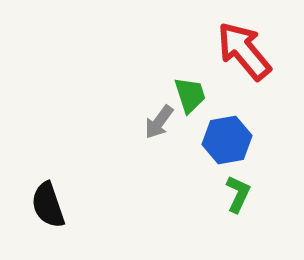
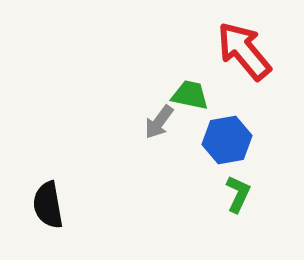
green trapezoid: rotated 60 degrees counterclockwise
black semicircle: rotated 9 degrees clockwise
